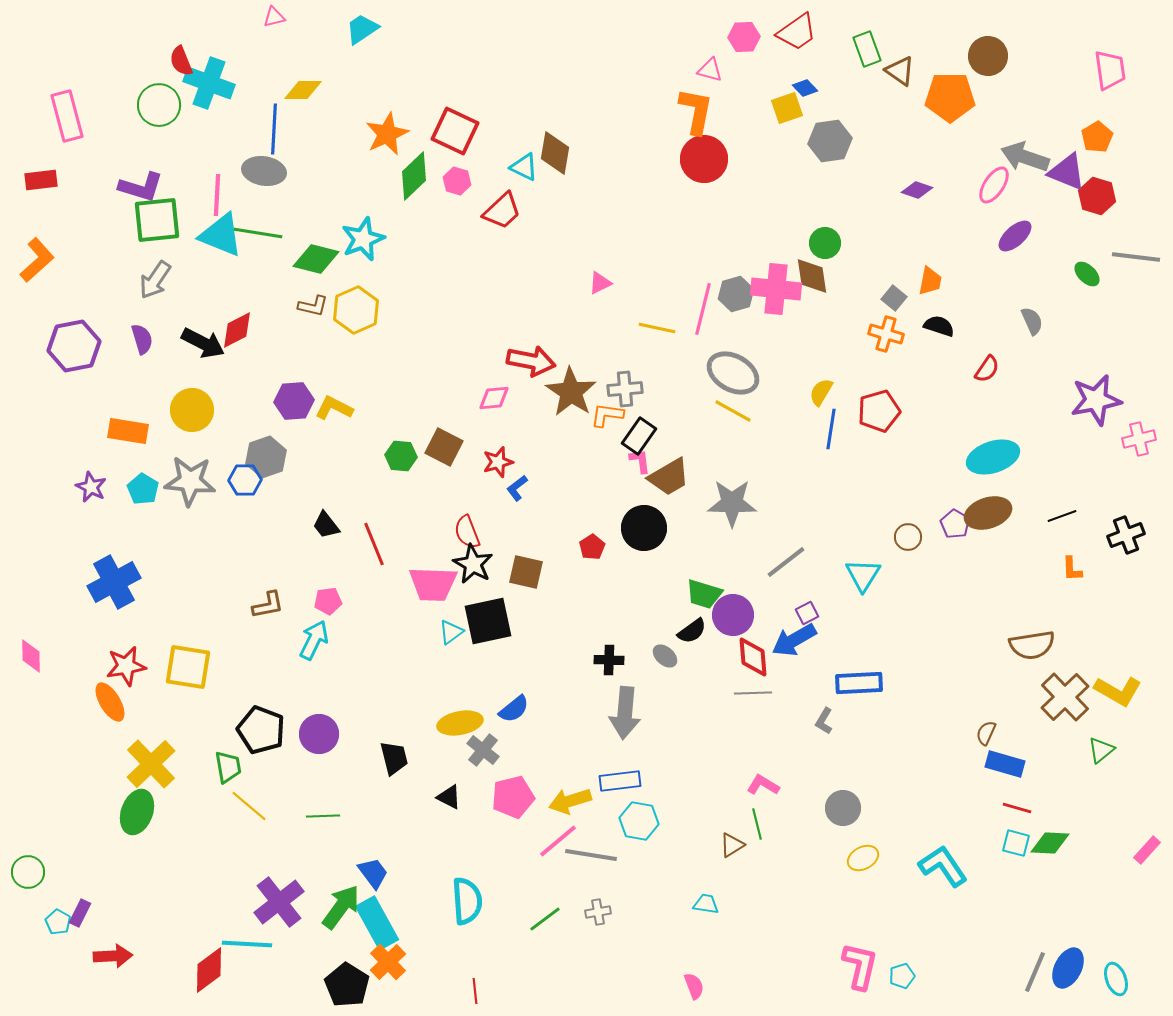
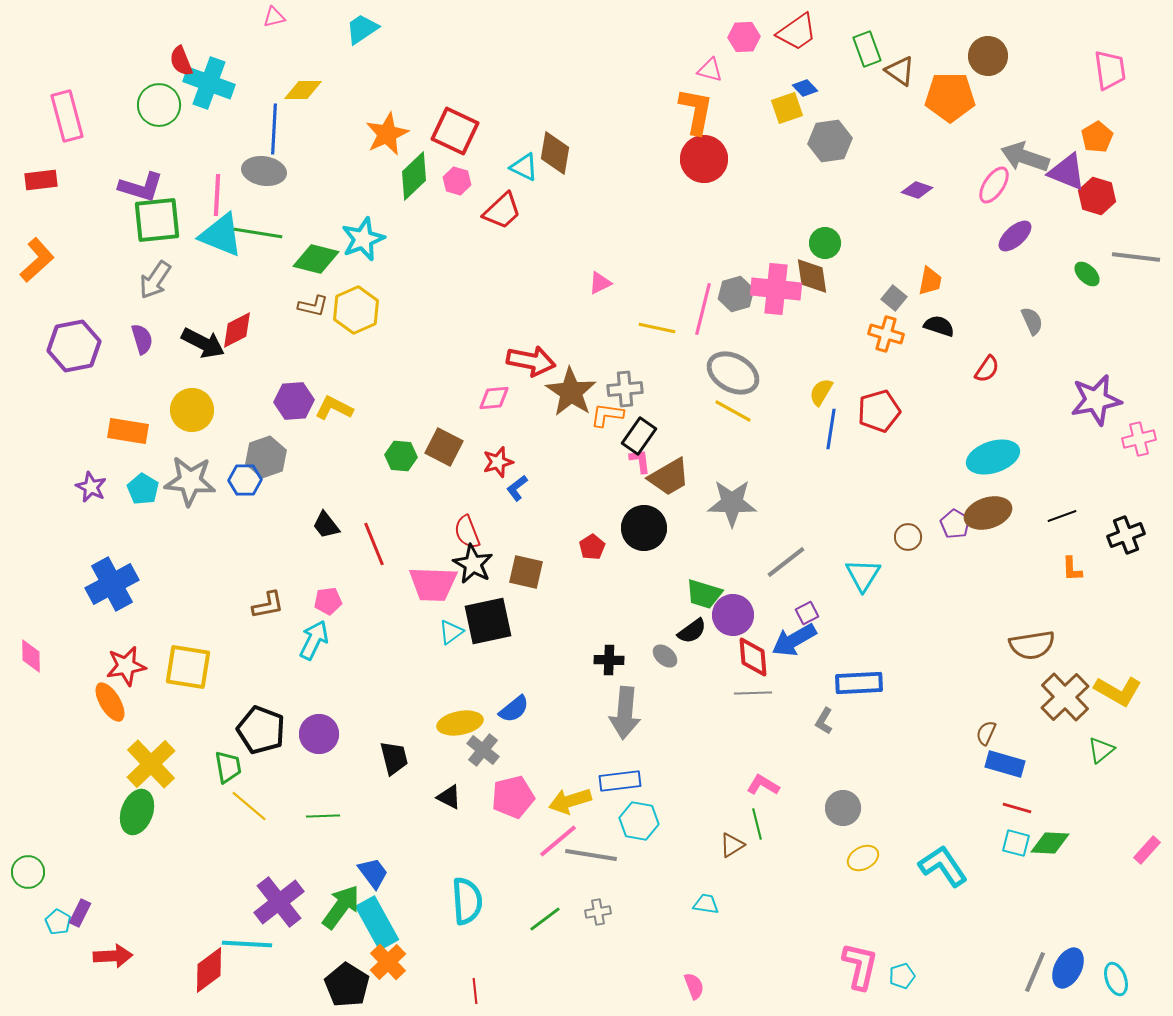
blue cross at (114, 582): moved 2 px left, 2 px down
